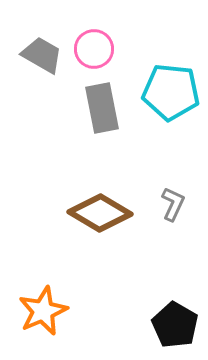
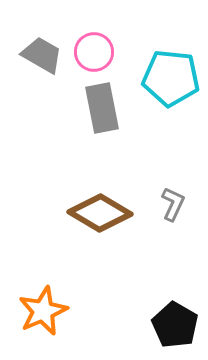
pink circle: moved 3 px down
cyan pentagon: moved 14 px up
